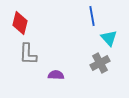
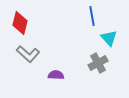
gray L-shape: rotated 50 degrees counterclockwise
gray cross: moved 2 px left
